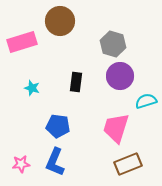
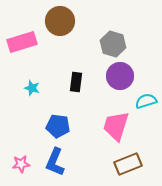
pink trapezoid: moved 2 px up
